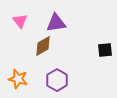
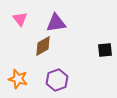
pink triangle: moved 2 px up
purple hexagon: rotated 10 degrees clockwise
